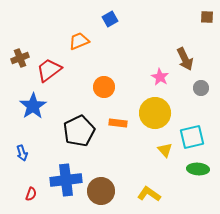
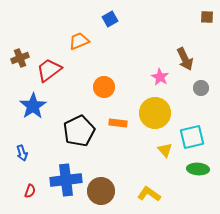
red semicircle: moved 1 px left, 3 px up
